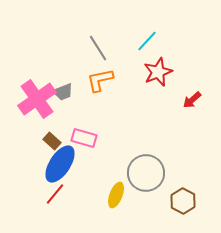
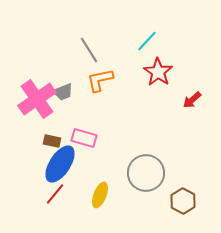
gray line: moved 9 px left, 2 px down
red star: rotated 16 degrees counterclockwise
brown rectangle: rotated 30 degrees counterclockwise
yellow ellipse: moved 16 px left
